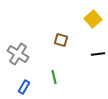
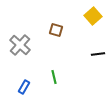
yellow square: moved 3 px up
brown square: moved 5 px left, 10 px up
gray cross: moved 2 px right, 9 px up; rotated 10 degrees clockwise
